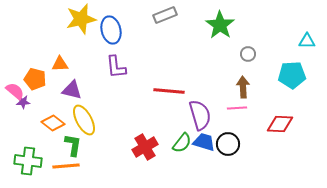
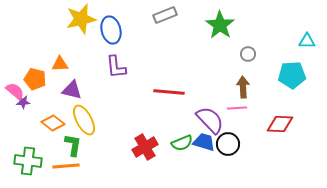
red line: moved 1 px down
purple semicircle: moved 10 px right, 5 px down; rotated 28 degrees counterclockwise
green semicircle: rotated 30 degrees clockwise
